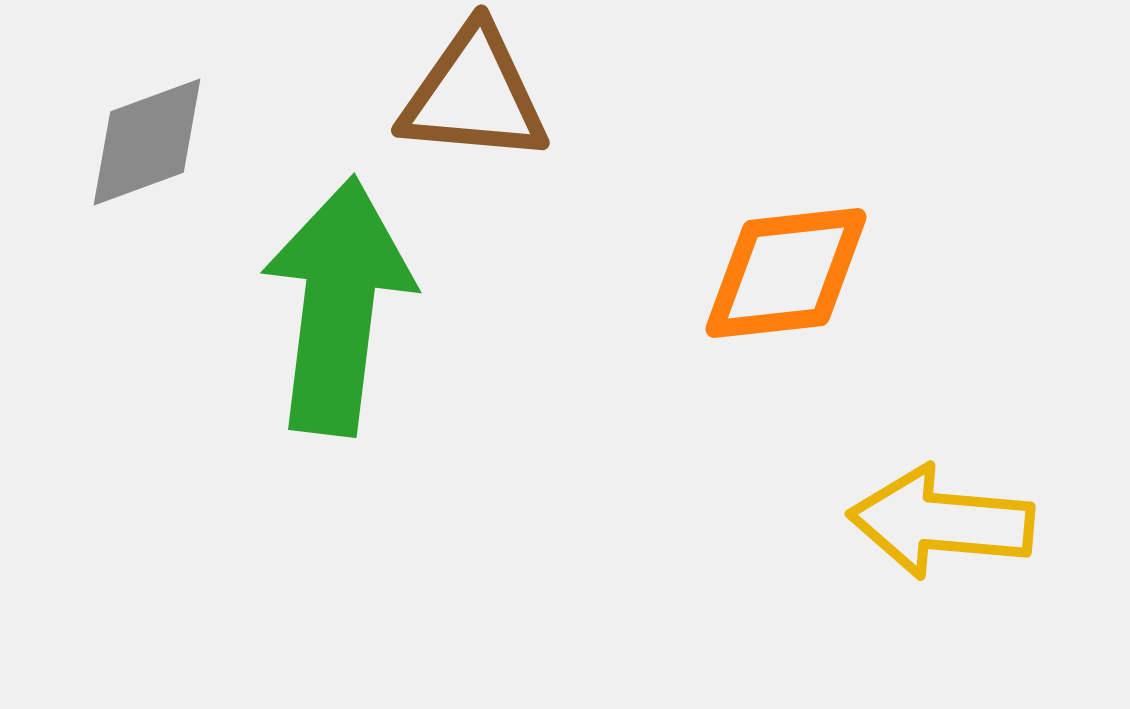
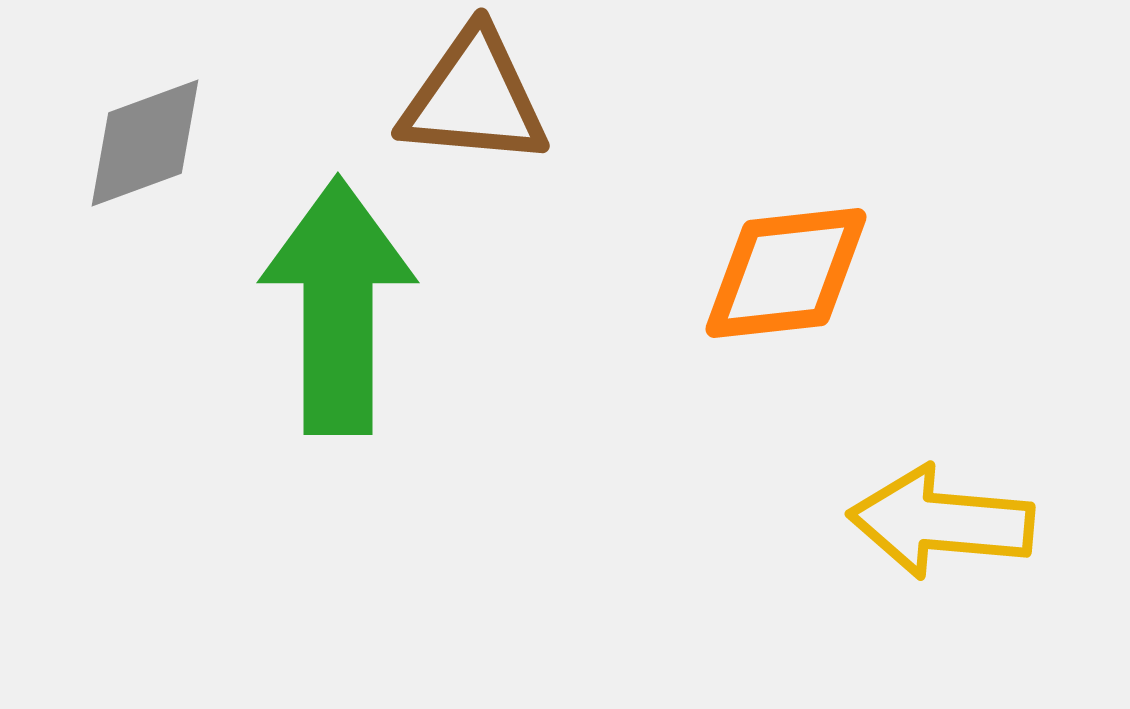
brown triangle: moved 3 px down
gray diamond: moved 2 px left, 1 px down
green arrow: rotated 7 degrees counterclockwise
